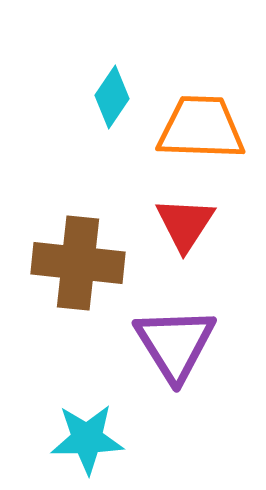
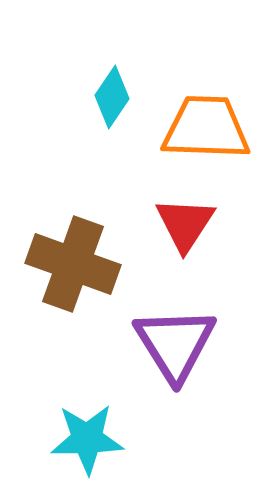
orange trapezoid: moved 5 px right
brown cross: moved 5 px left, 1 px down; rotated 14 degrees clockwise
